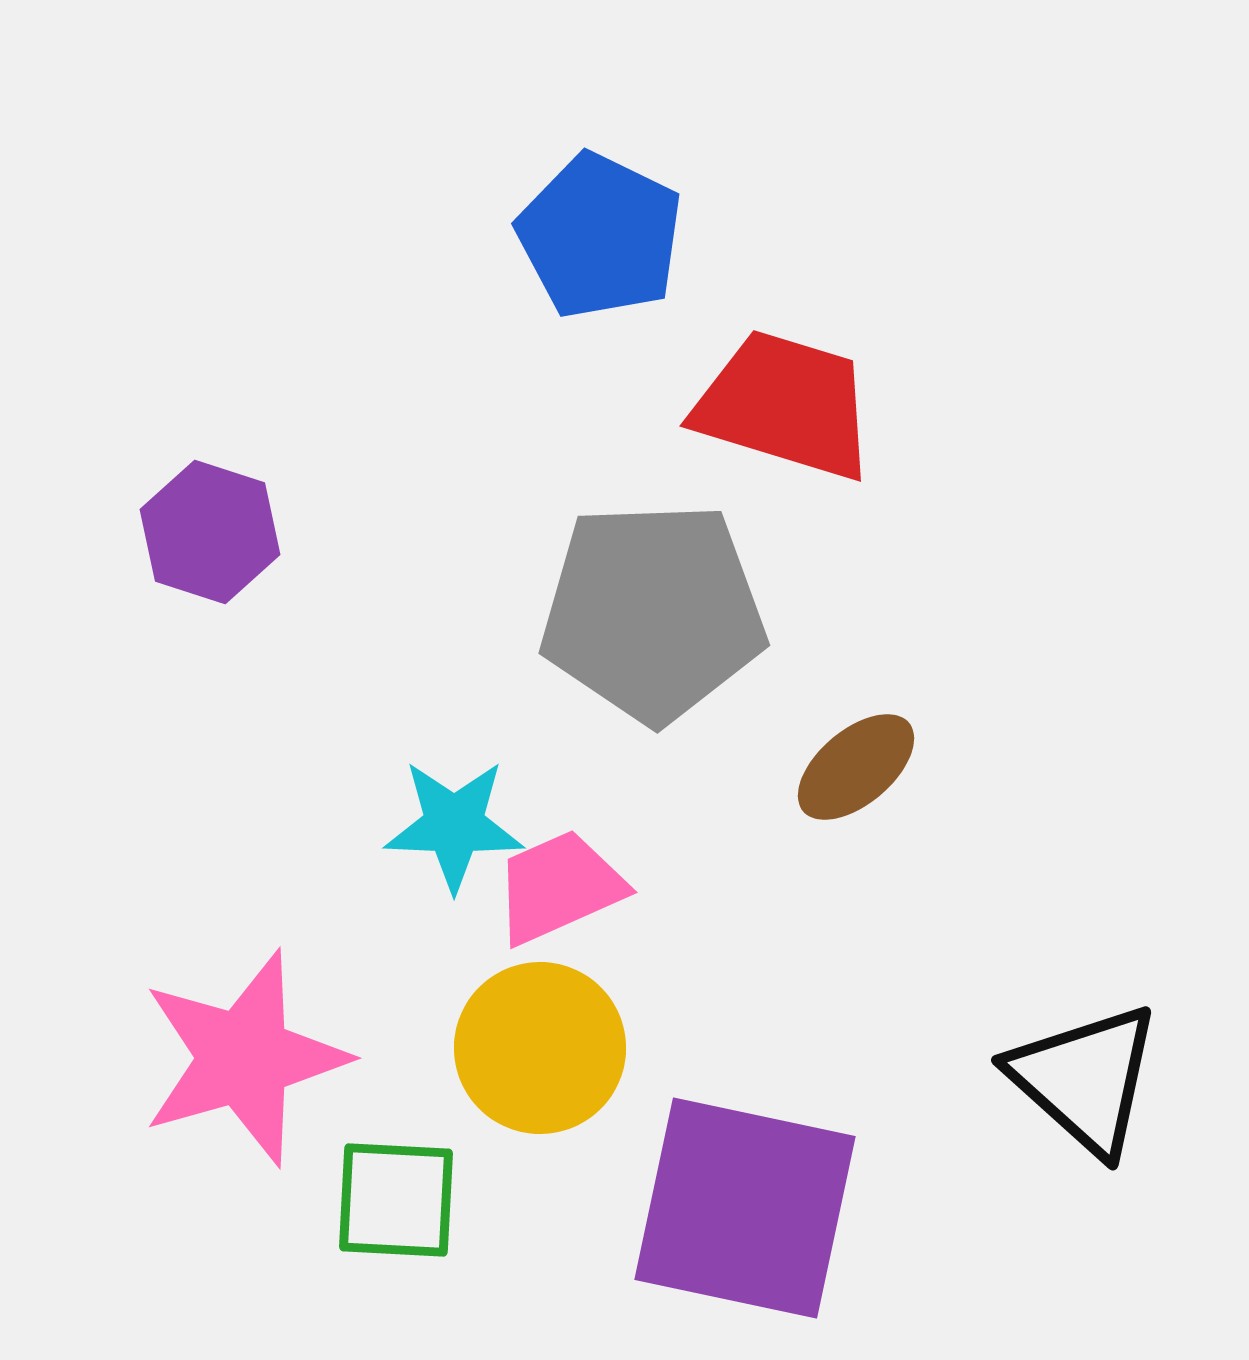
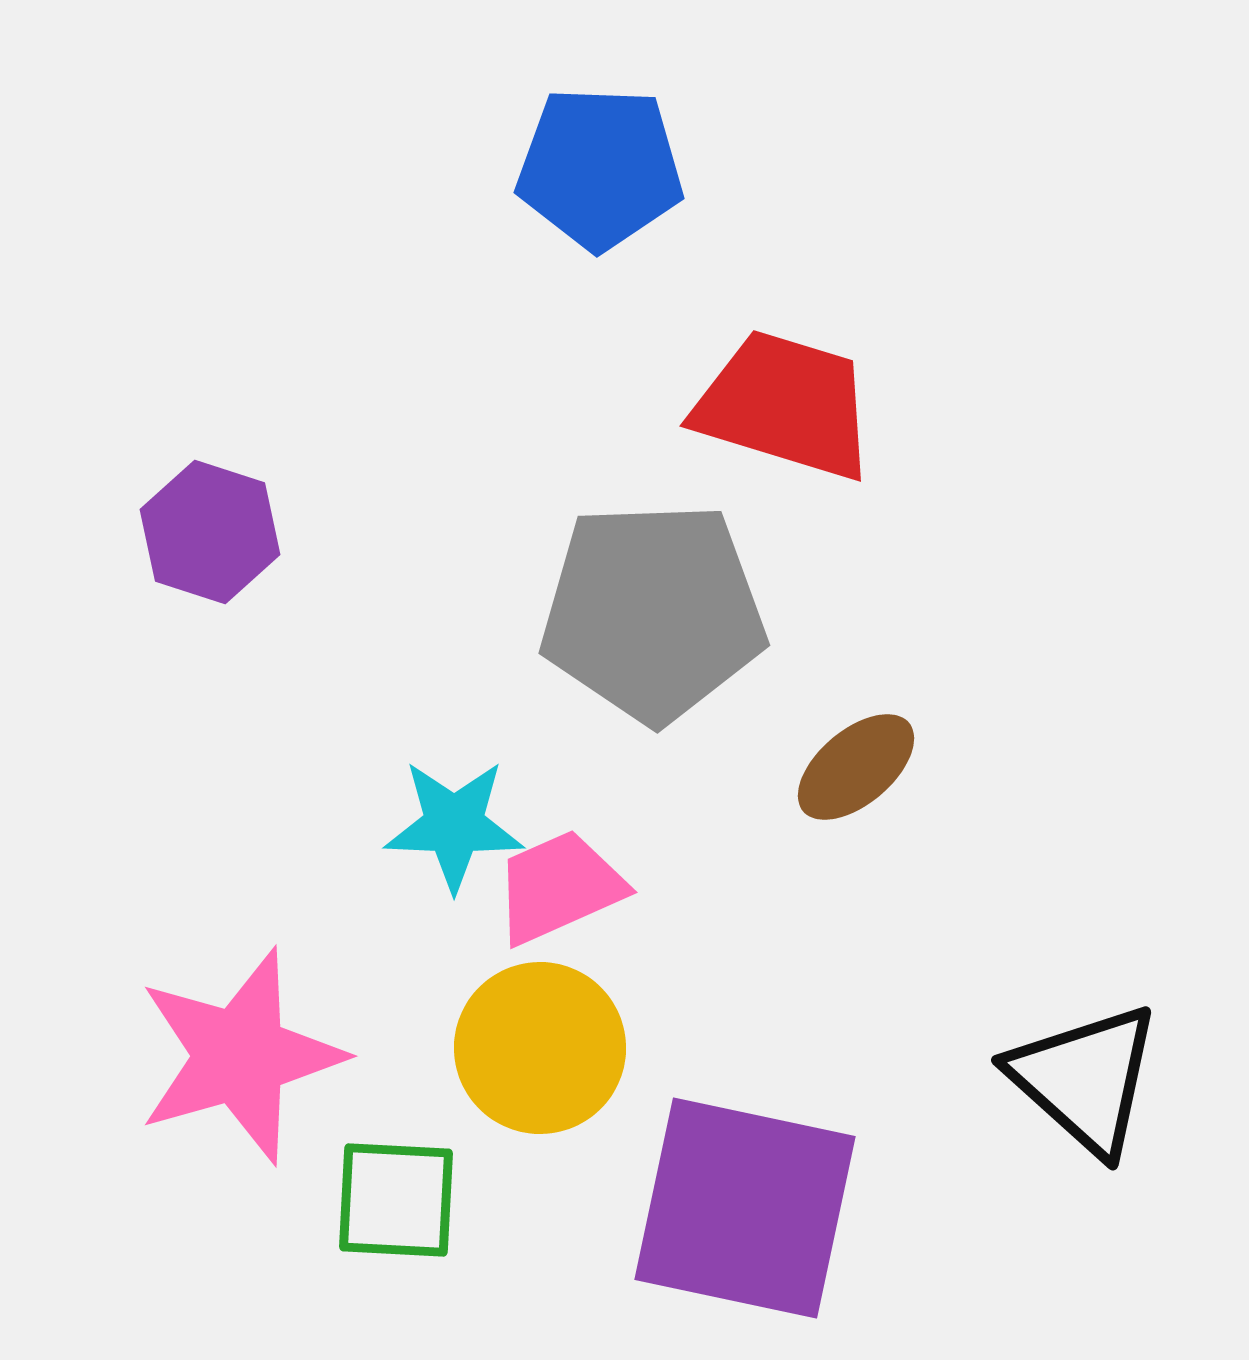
blue pentagon: moved 68 px up; rotated 24 degrees counterclockwise
pink star: moved 4 px left, 2 px up
